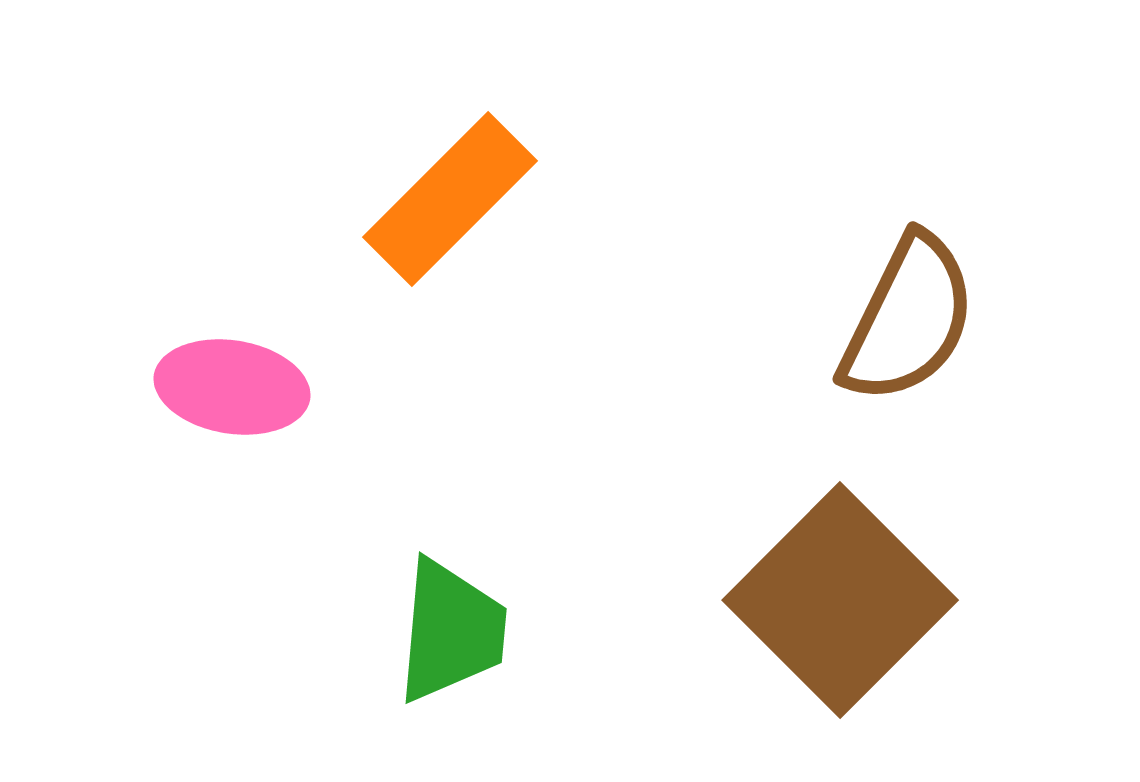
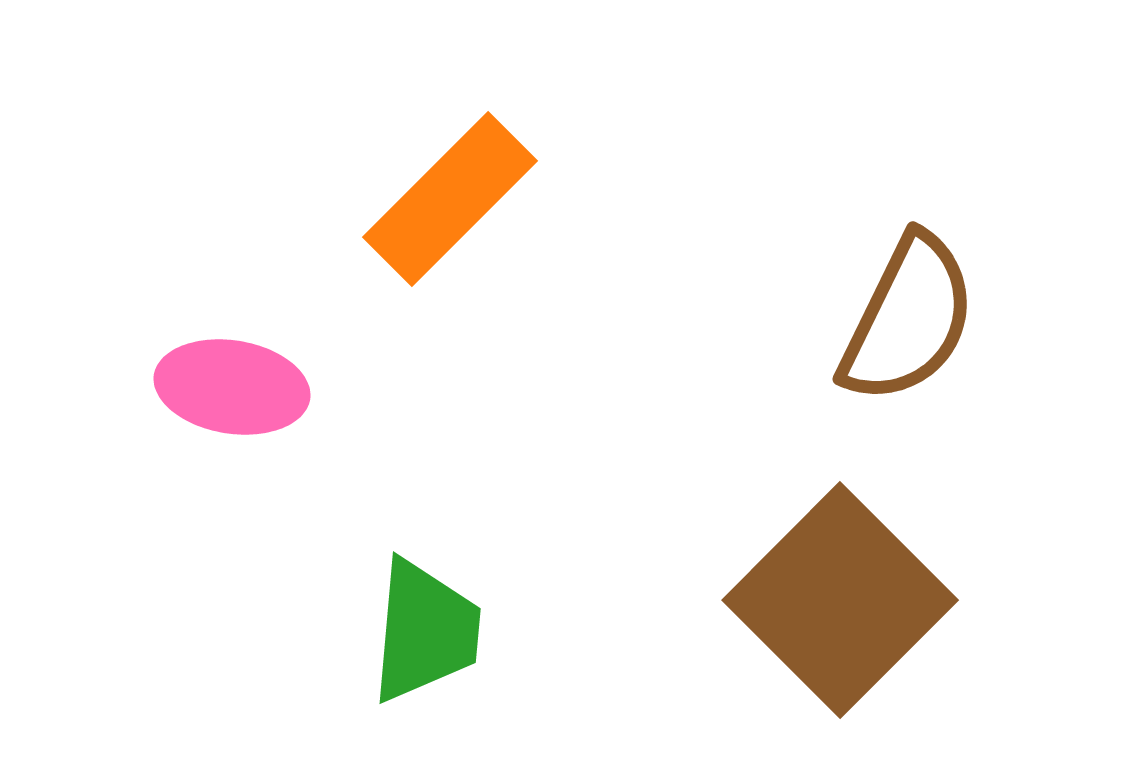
green trapezoid: moved 26 px left
